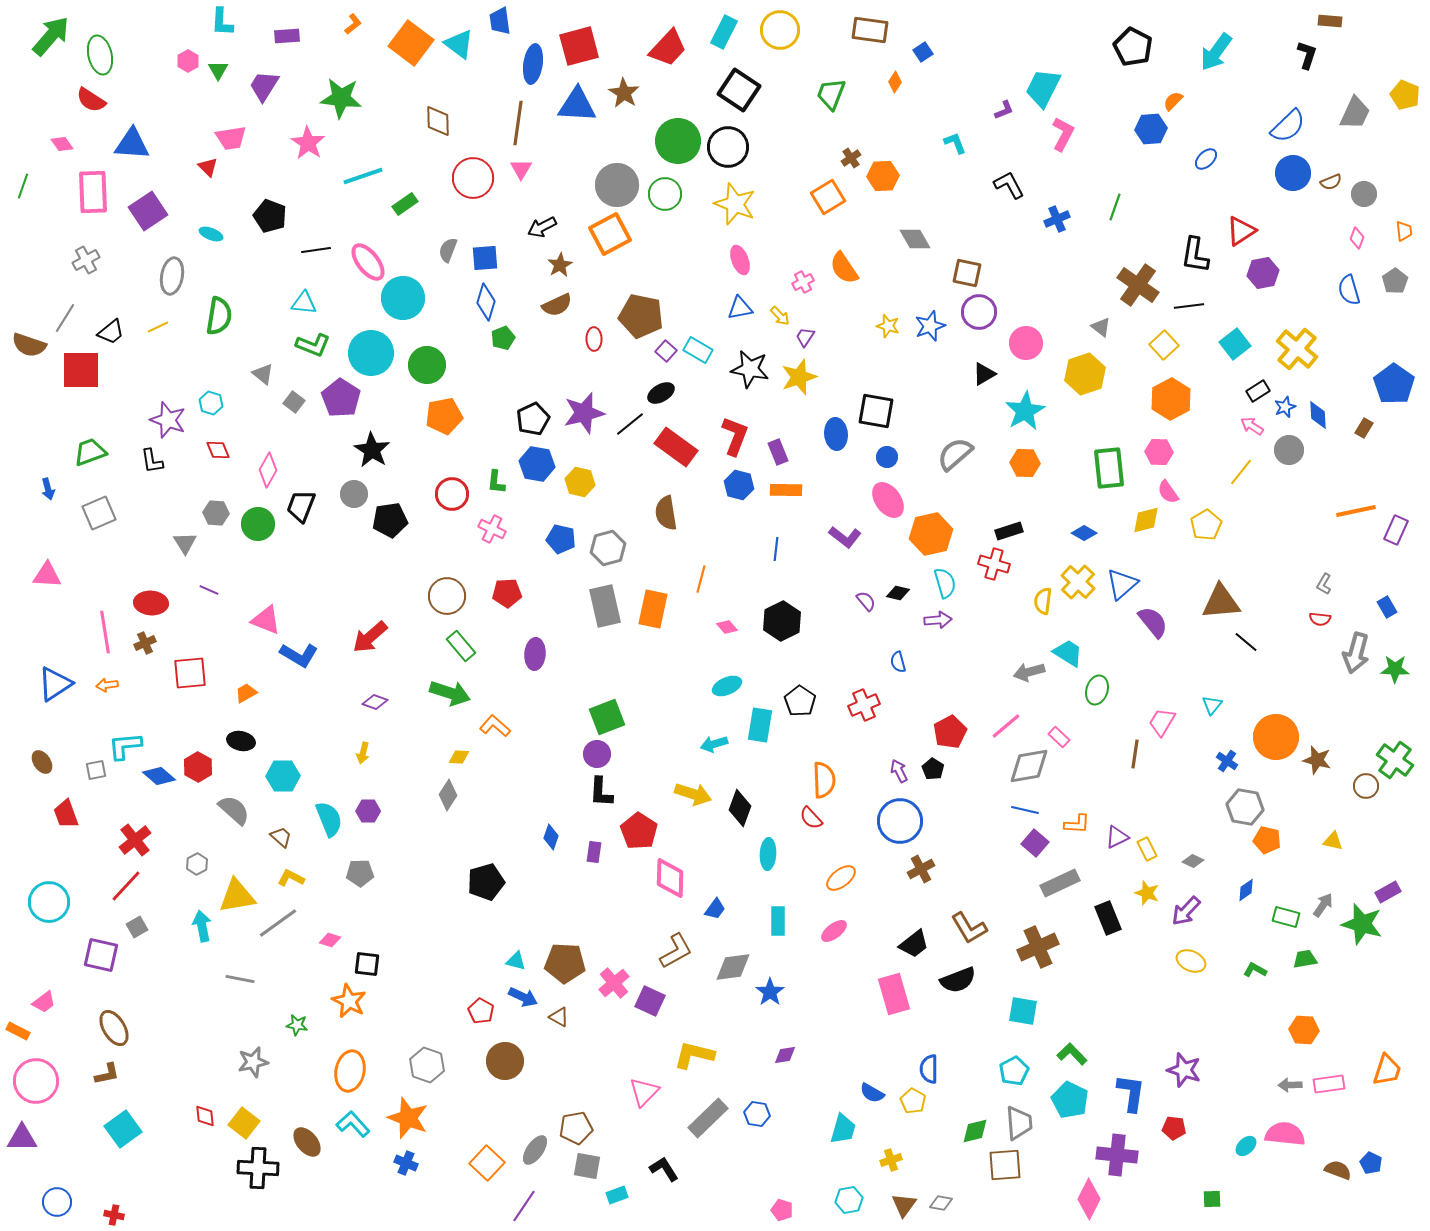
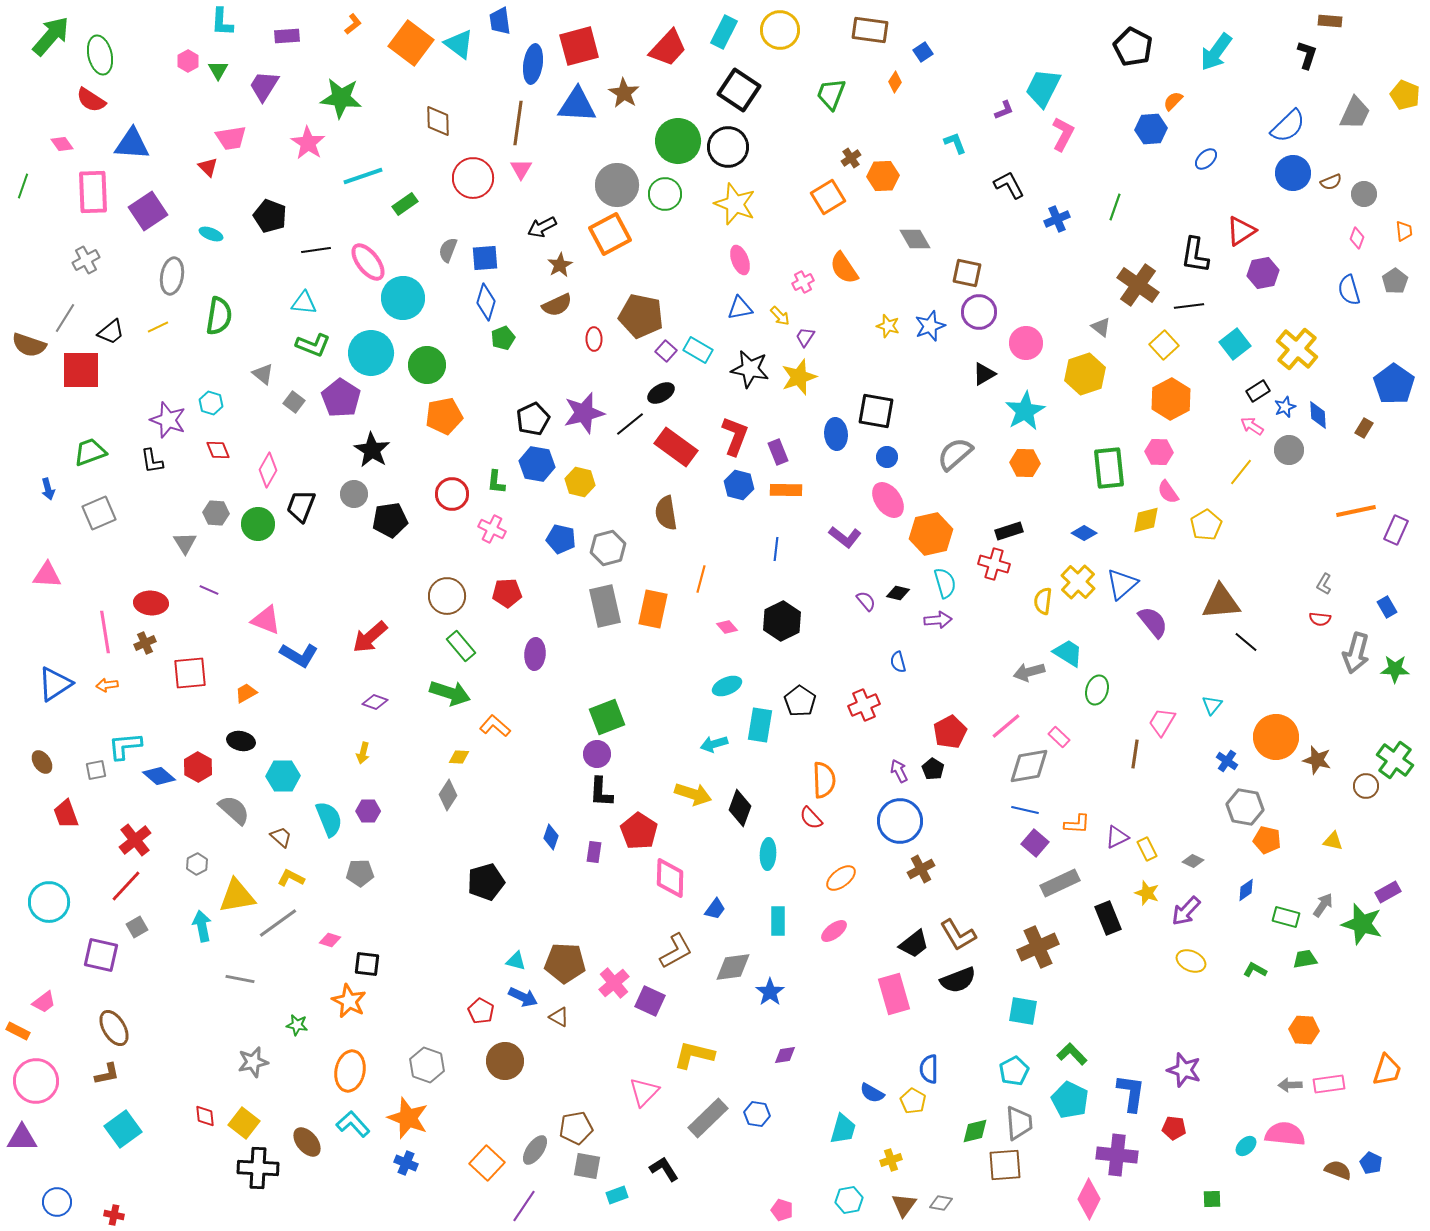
brown L-shape at (969, 928): moved 11 px left, 7 px down
